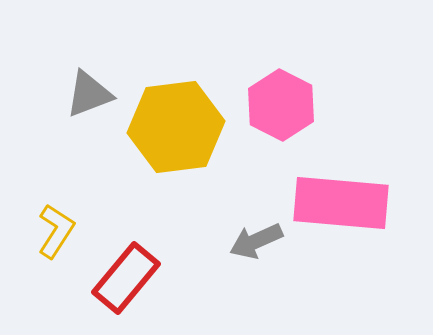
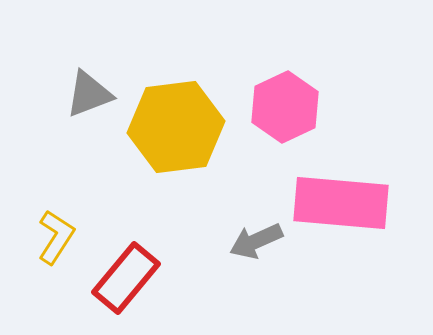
pink hexagon: moved 4 px right, 2 px down; rotated 8 degrees clockwise
yellow L-shape: moved 6 px down
